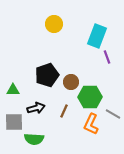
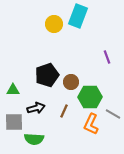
cyan rectangle: moved 19 px left, 20 px up
